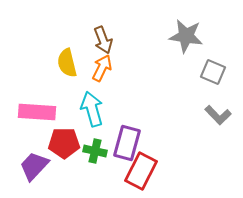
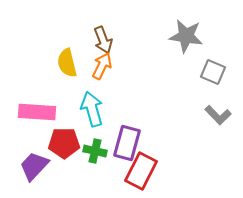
orange arrow: moved 2 px up
